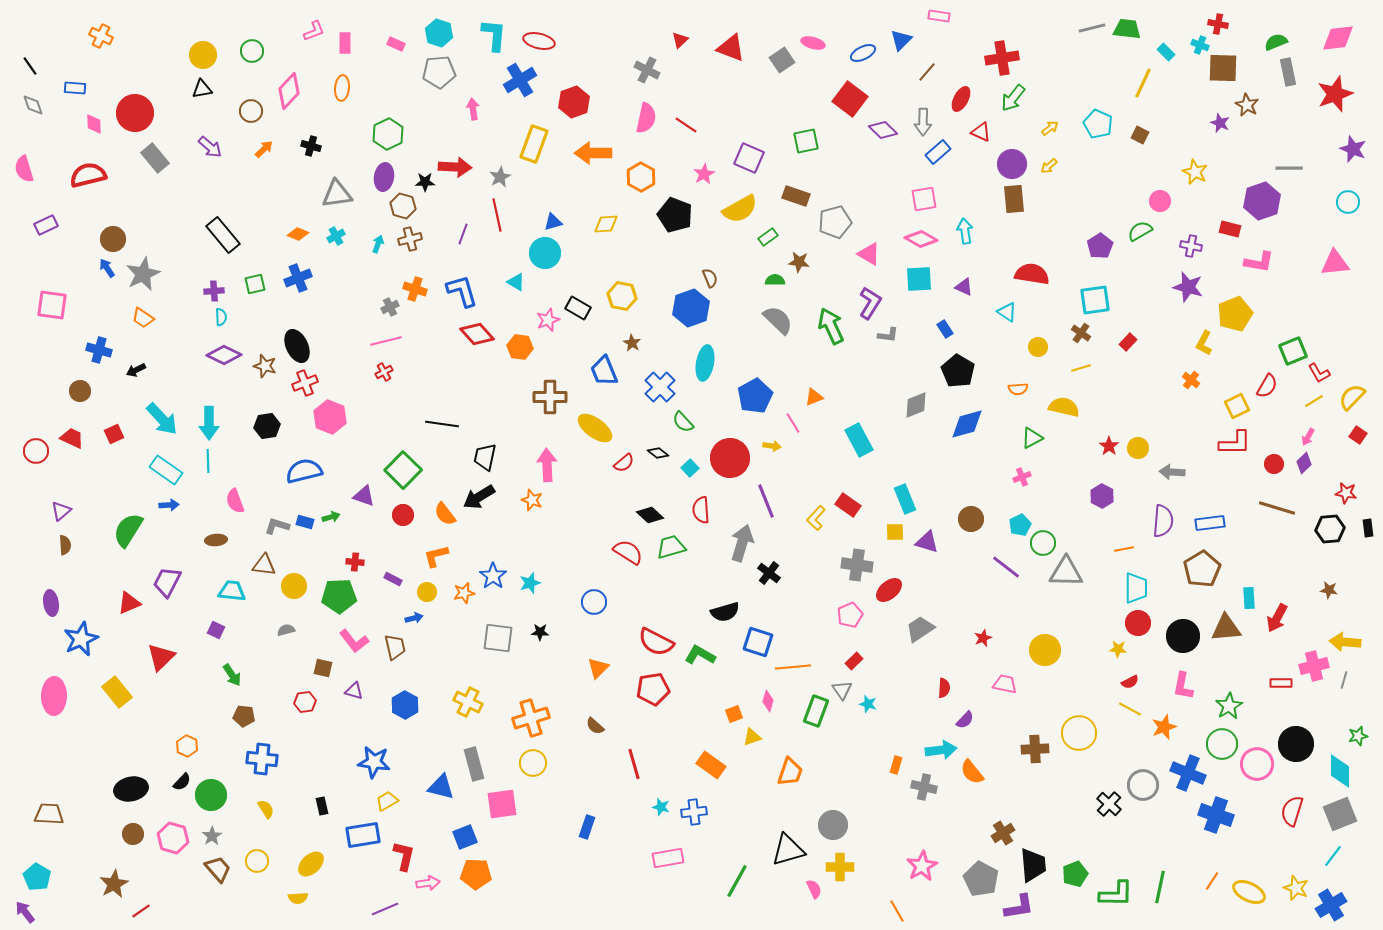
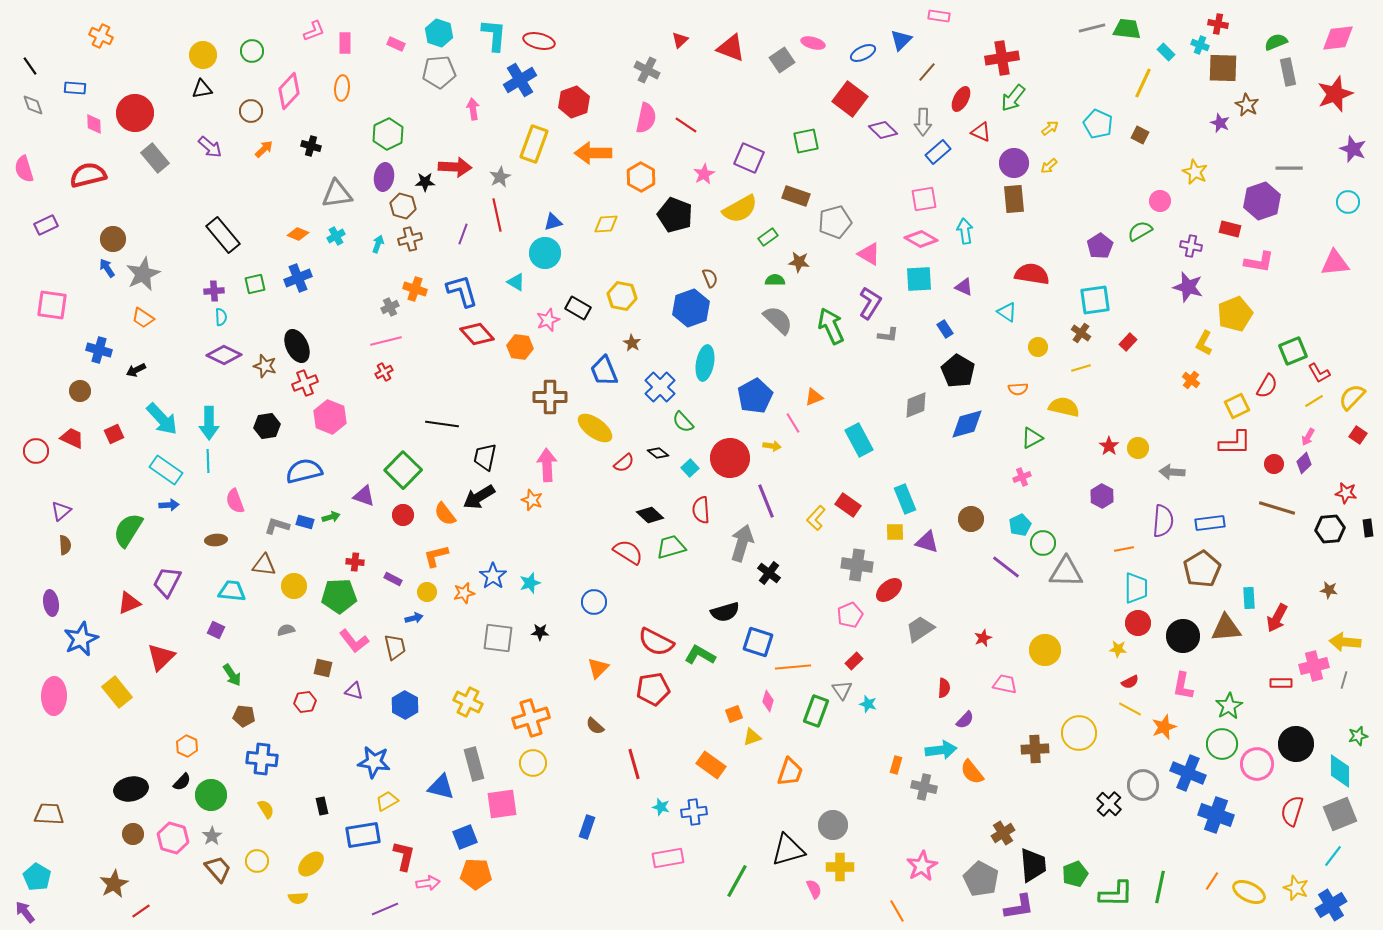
purple circle at (1012, 164): moved 2 px right, 1 px up
